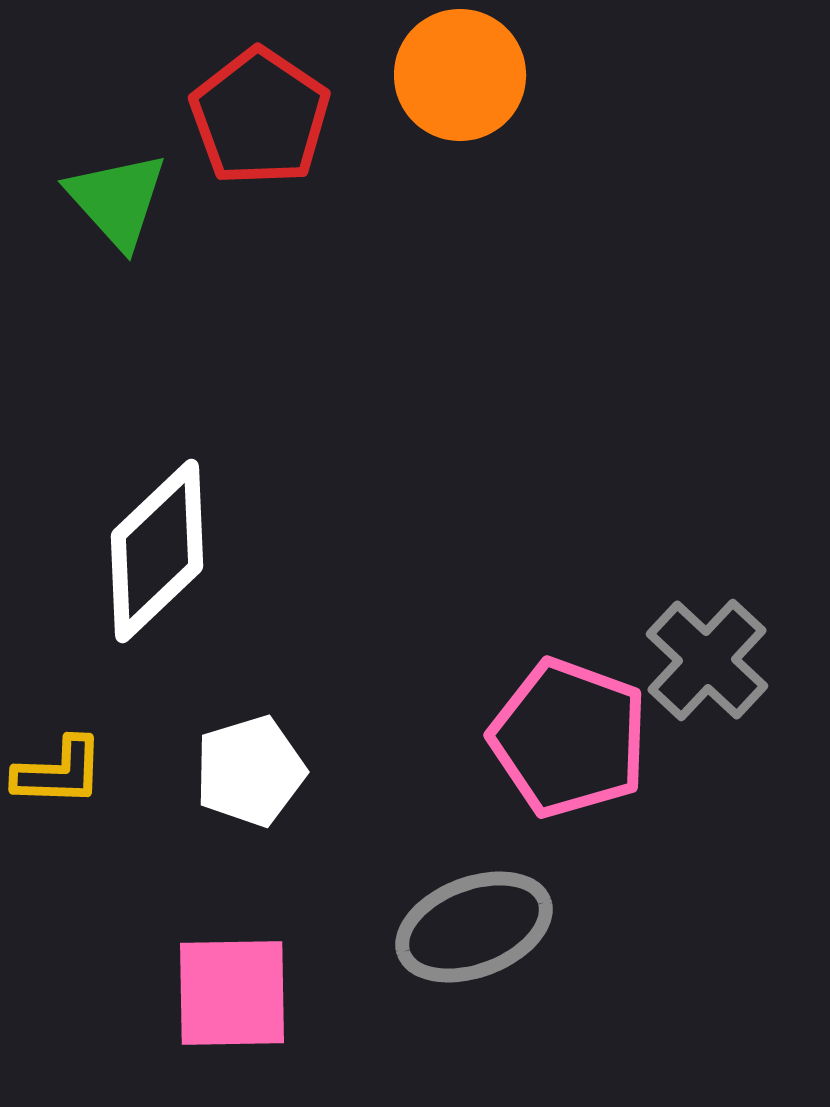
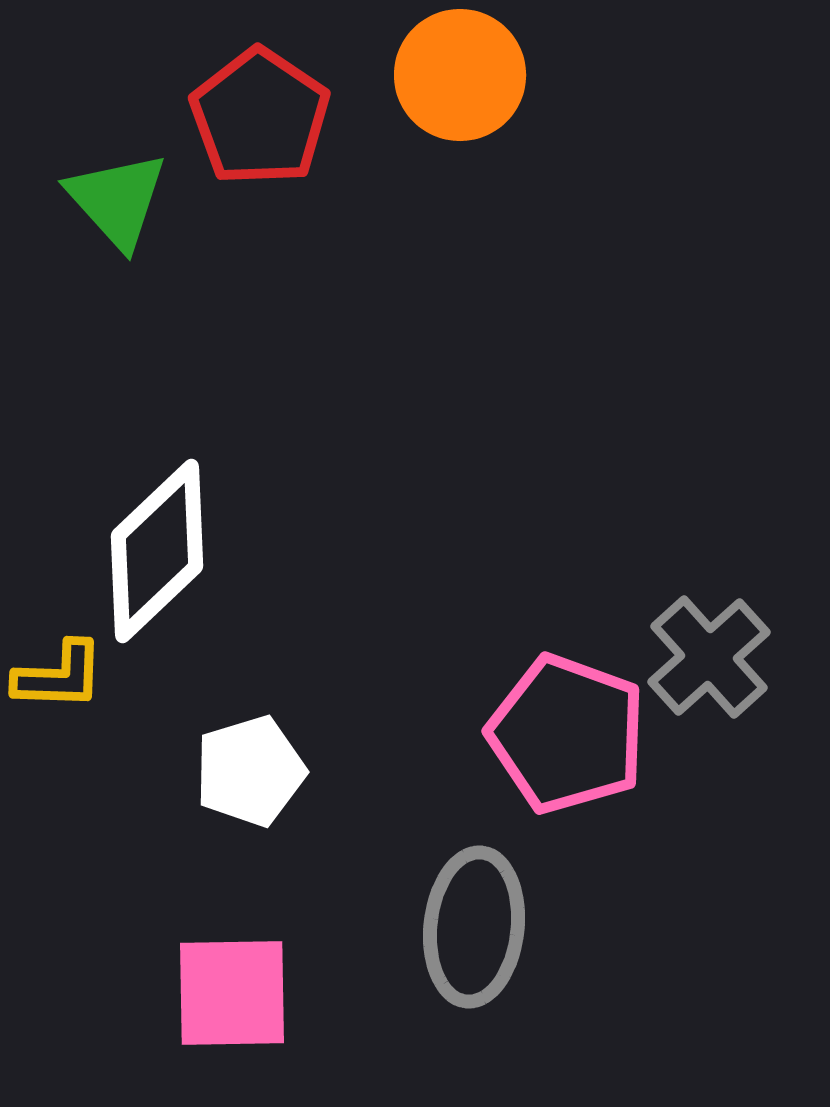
gray cross: moved 2 px right, 3 px up; rotated 5 degrees clockwise
pink pentagon: moved 2 px left, 4 px up
yellow L-shape: moved 96 px up
gray ellipse: rotated 63 degrees counterclockwise
